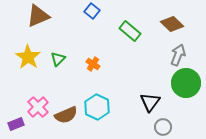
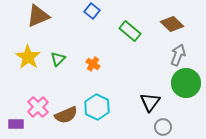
purple rectangle: rotated 21 degrees clockwise
